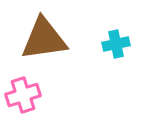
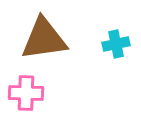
pink cross: moved 3 px right, 2 px up; rotated 20 degrees clockwise
